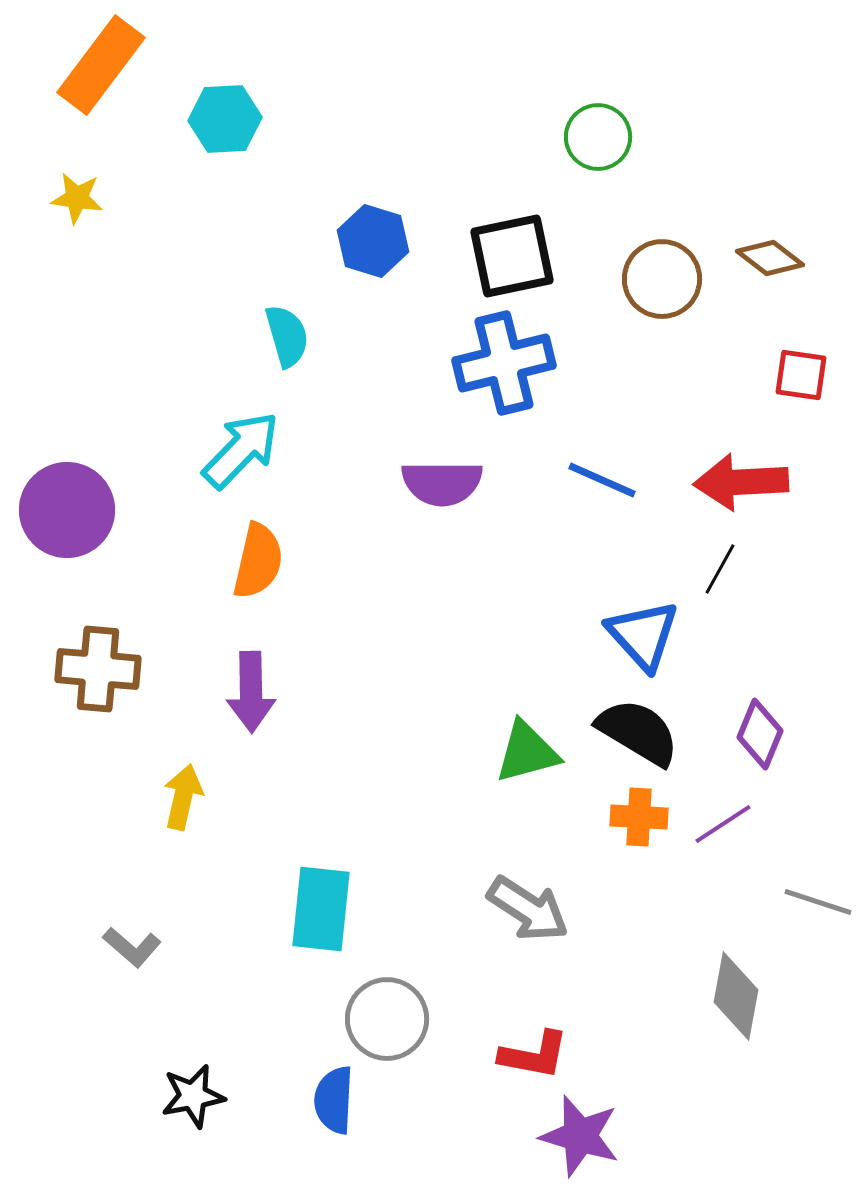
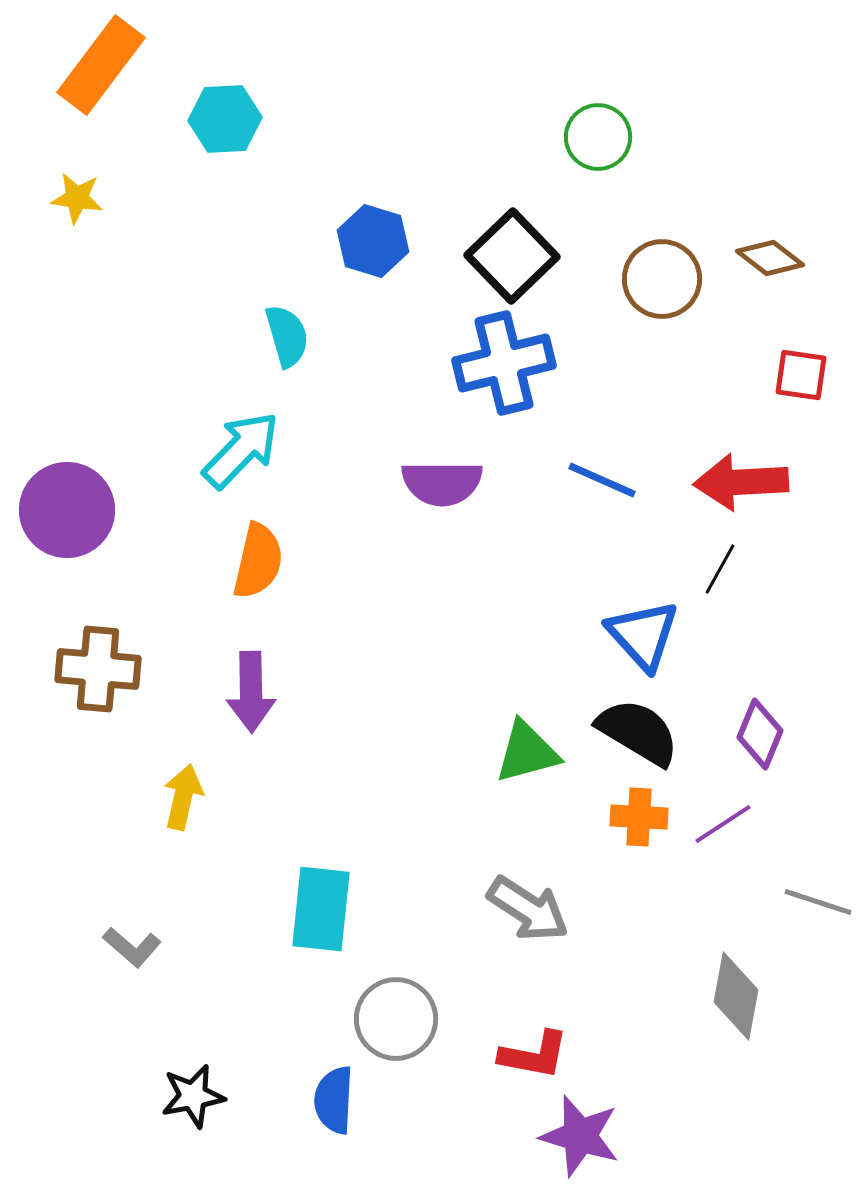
black square: rotated 32 degrees counterclockwise
gray circle: moved 9 px right
